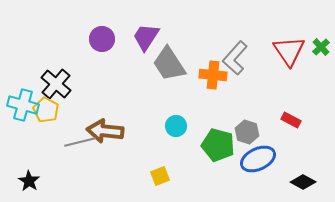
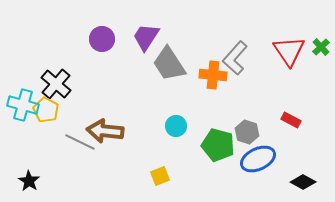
gray line: rotated 40 degrees clockwise
